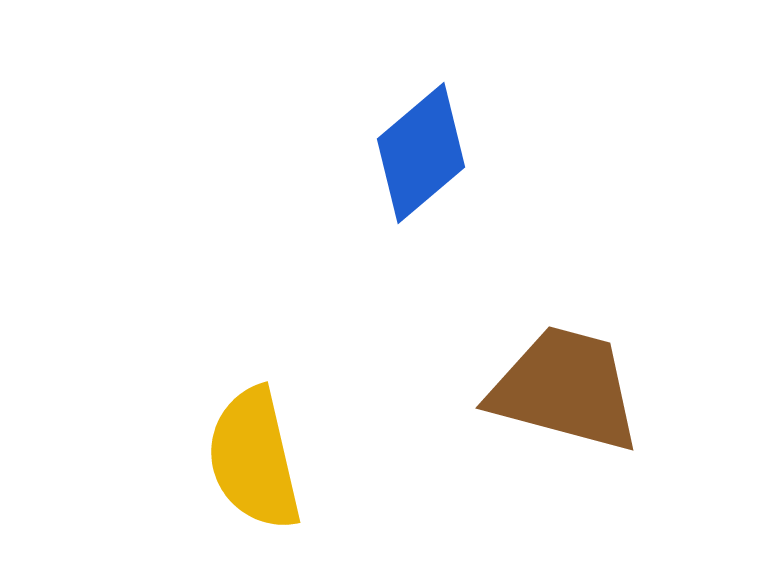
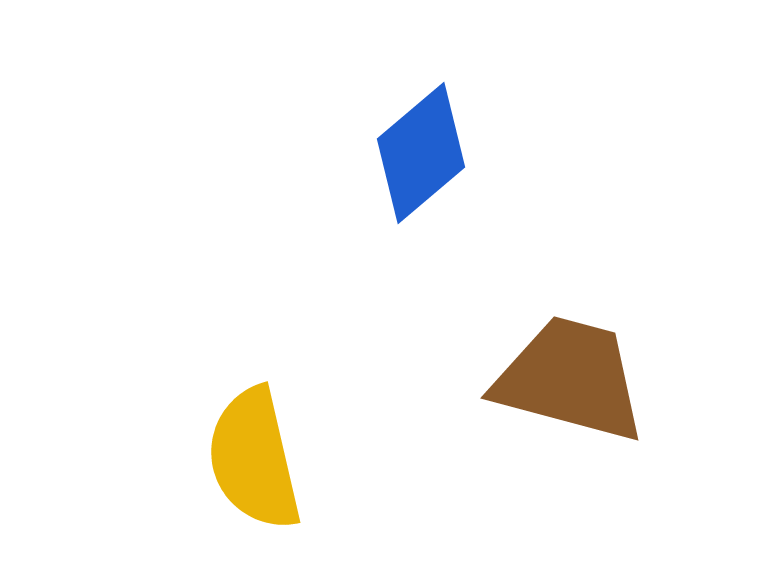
brown trapezoid: moved 5 px right, 10 px up
